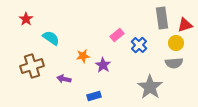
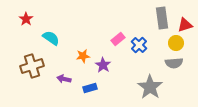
pink rectangle: moved 1 px right, 4 px down
blue rectangle: moved 4 px left, 8 px up
